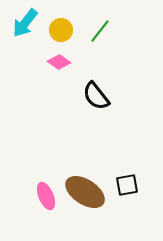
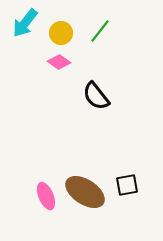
yellow circle: moved 3 px down
